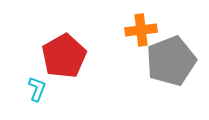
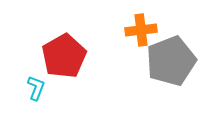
cyan L-shape: moved 1 px left, 1 px up
